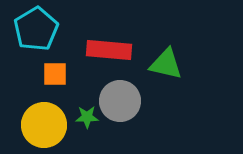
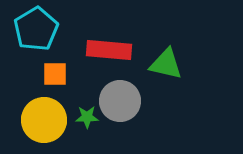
yellow circle: moved 5 px up
